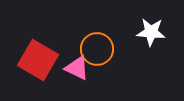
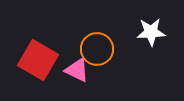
white star: rotated 8 degrees counterclockwise
pink triangle: moved 2 px down
